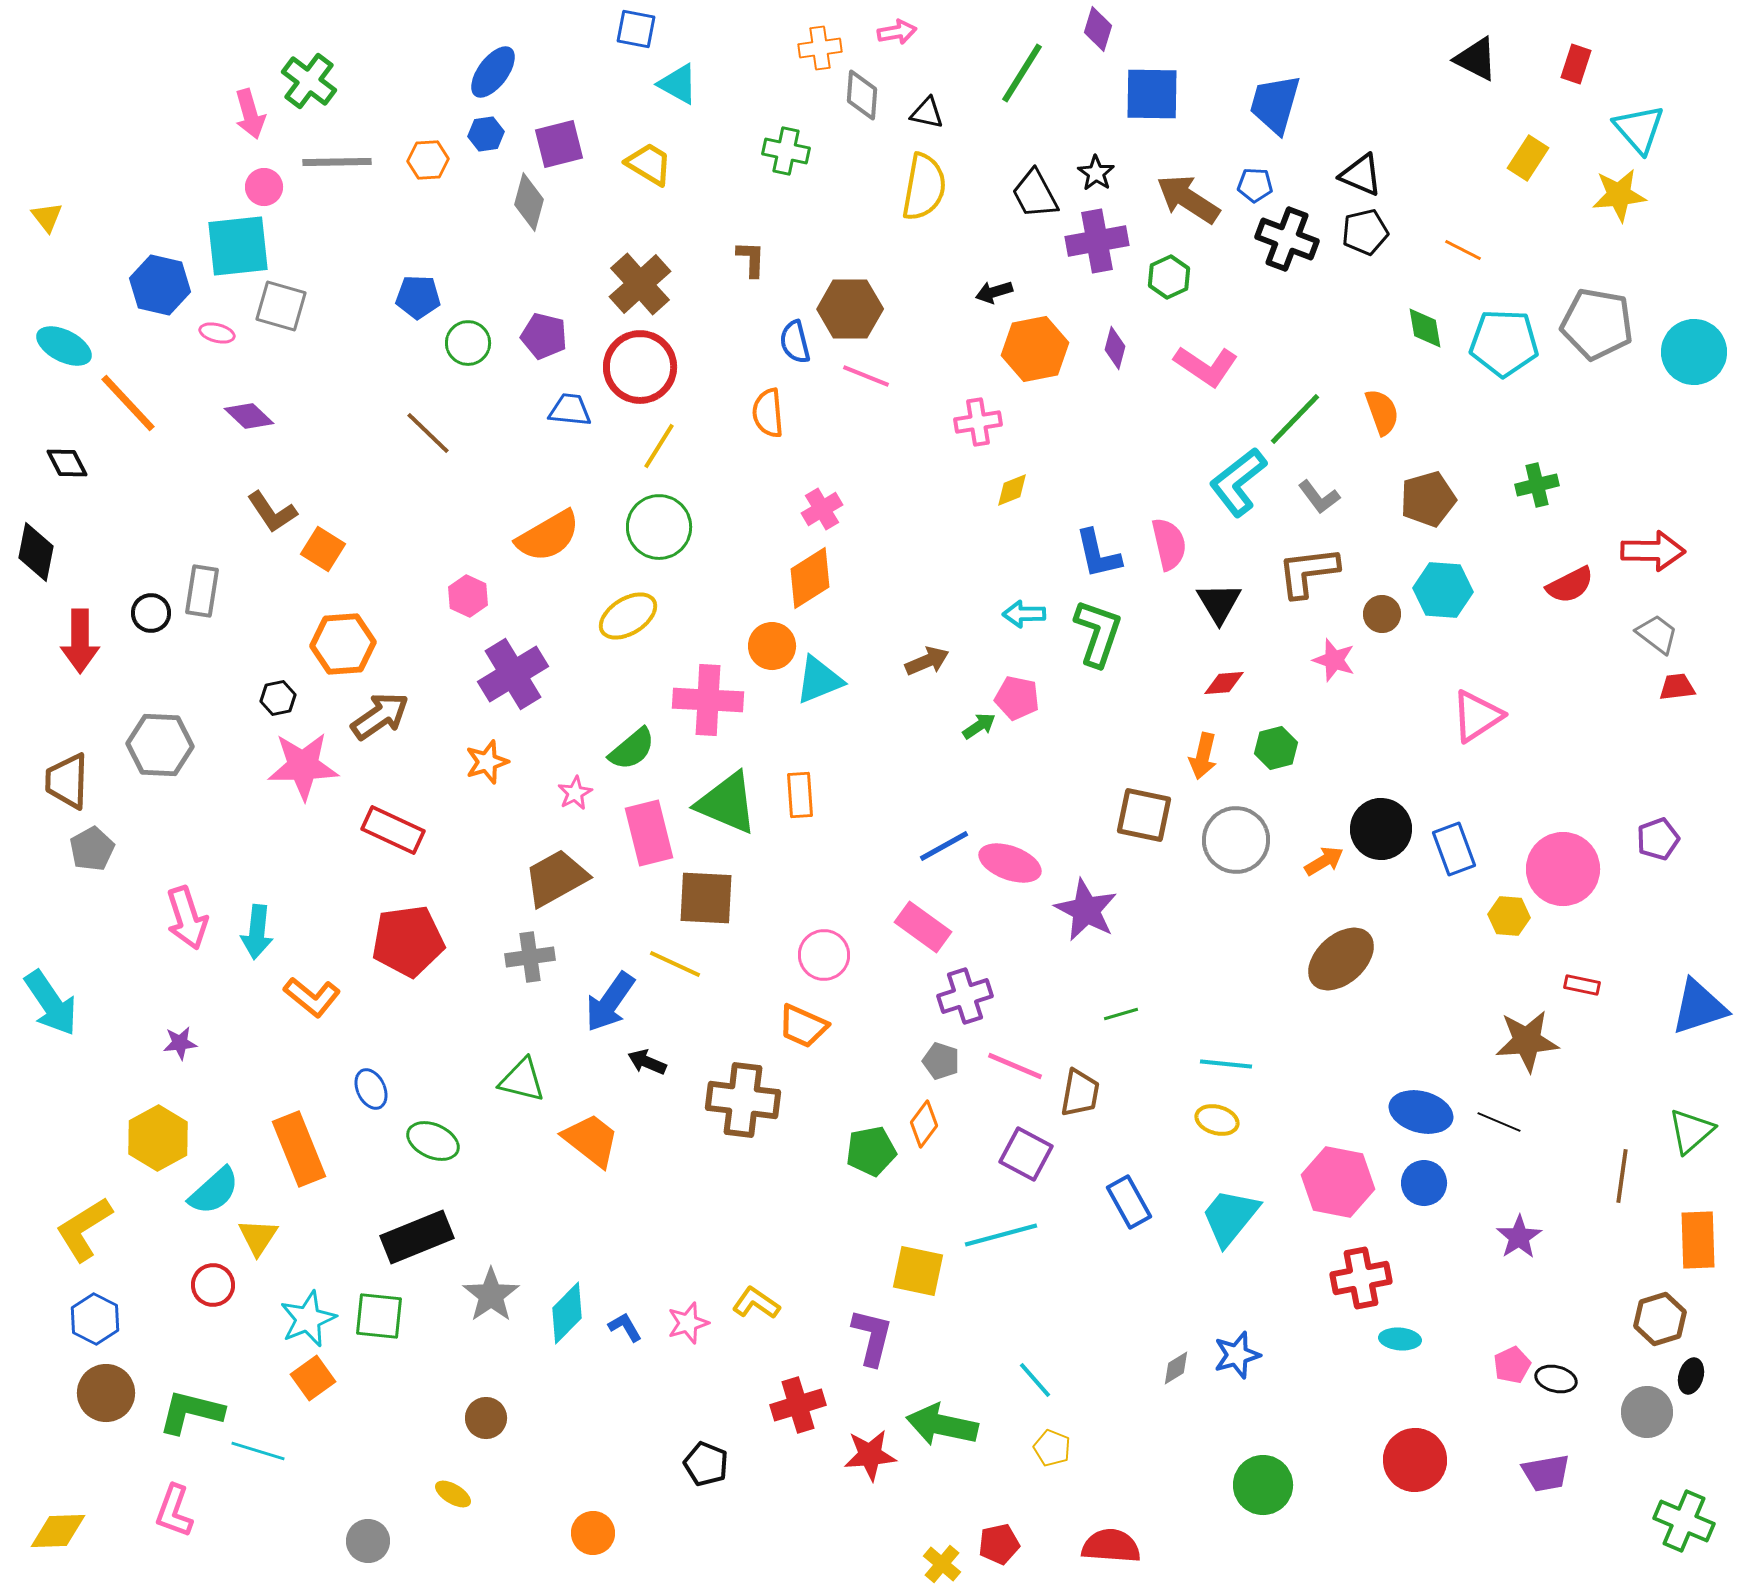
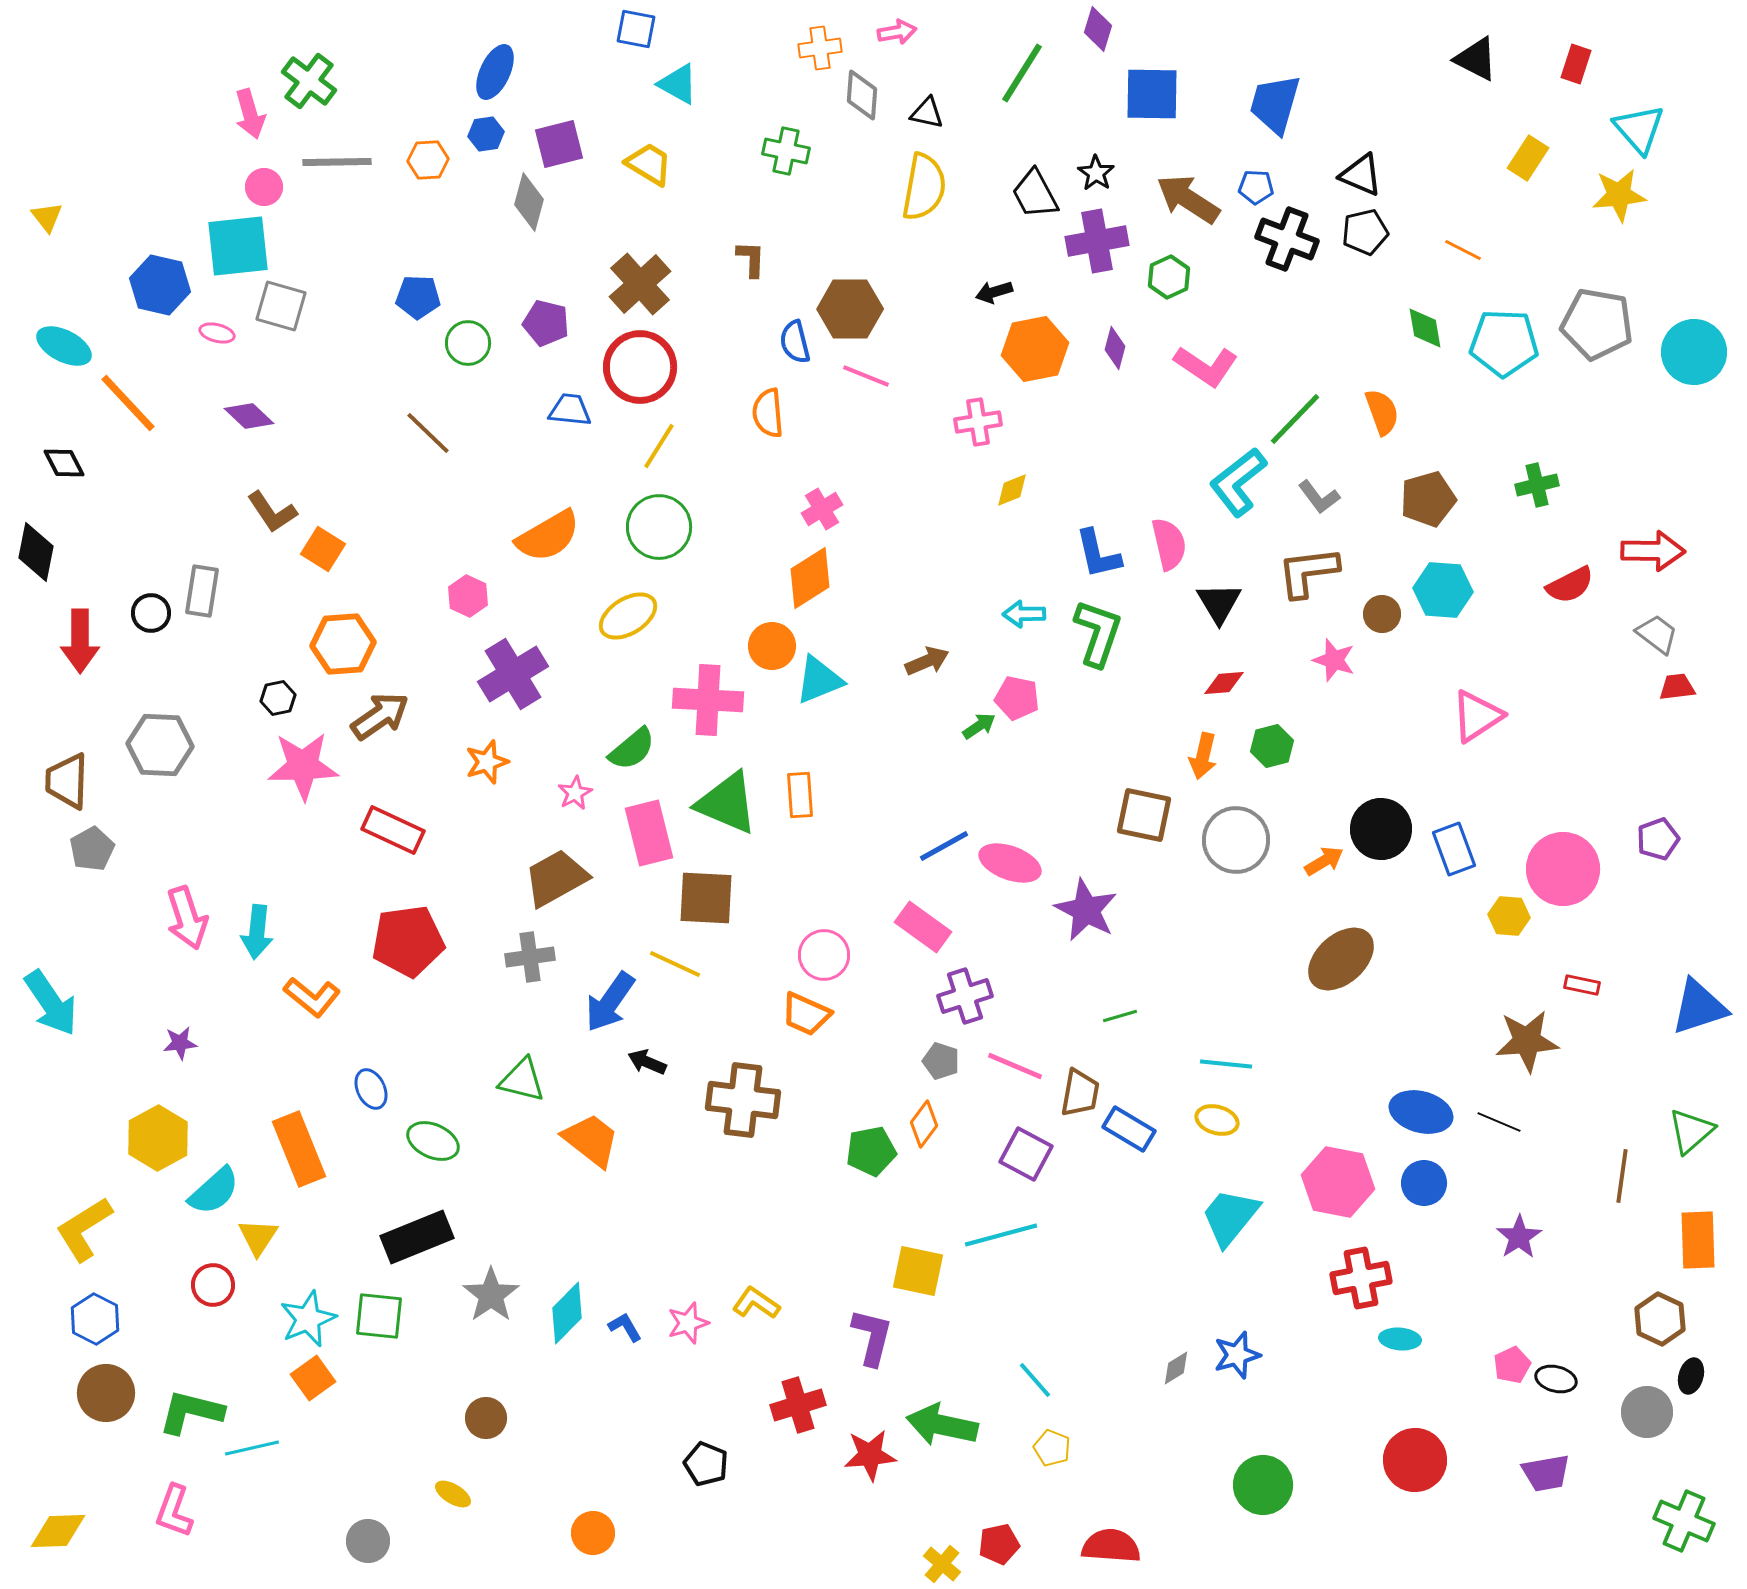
blue ellipse at (493, 72): moved 2 px right; rotated 12 degrees counterclockwise
blue pentagon at (1255, 185): moved 1 px right, 2 px down
purple pentagon at (544, 336): moved 2 px right, 13 px up
black diamond at (67, 463): moved 3 px left
green hexagon at (1276, 748): moved 4 px left, 2 px up
green line at (1121, 1014): moved 1 px left, 2 px down
orange trapezoid at (803, 1026): moved 3 px right, 12 px up
blue rectangle at (1129, 1202): moved 73 px up; rotated 30 degrees counterclockwise
brown hexagon at (1660, 1319): rotated 18 degrees counterclockwise
cyan line at (258, 1451): moved 6 px left, 3 px up; rotated 30 degrees counterclockwise
